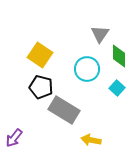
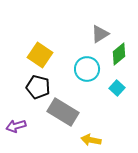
gray triangle: rotated 24 degrees clockwise
green diamond: moved 2 px up; rotated 50 degrees clockwise
black pentagon: moved 3 px left
gray rectangle: moved 1 px left, 2 px down
purple arrow: moved 2 px right, 12 px up; rotated 36 degrees clockwise
